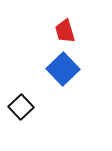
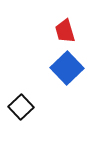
blue square: moved 4 px right, 1 px up
